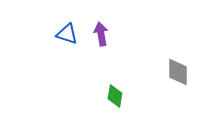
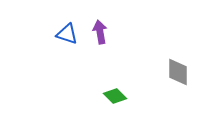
purple arrow: moved 1 px left, 2 px up
green diamond: rotated 55 degrees counterclockwise
